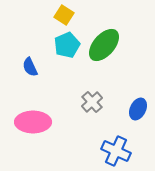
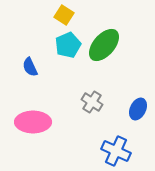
cyan pentagon: moved 1 px right
gray cross: rotated 15 degrees counterclockwise
